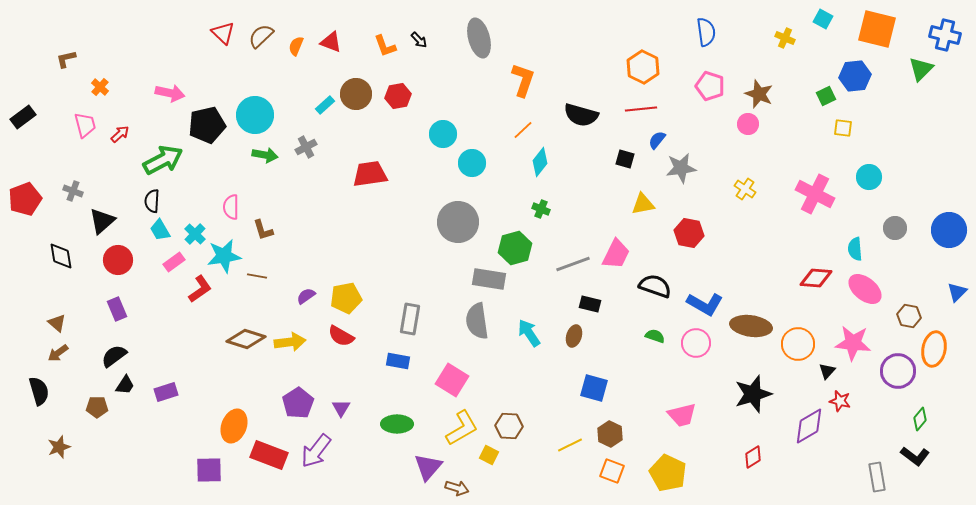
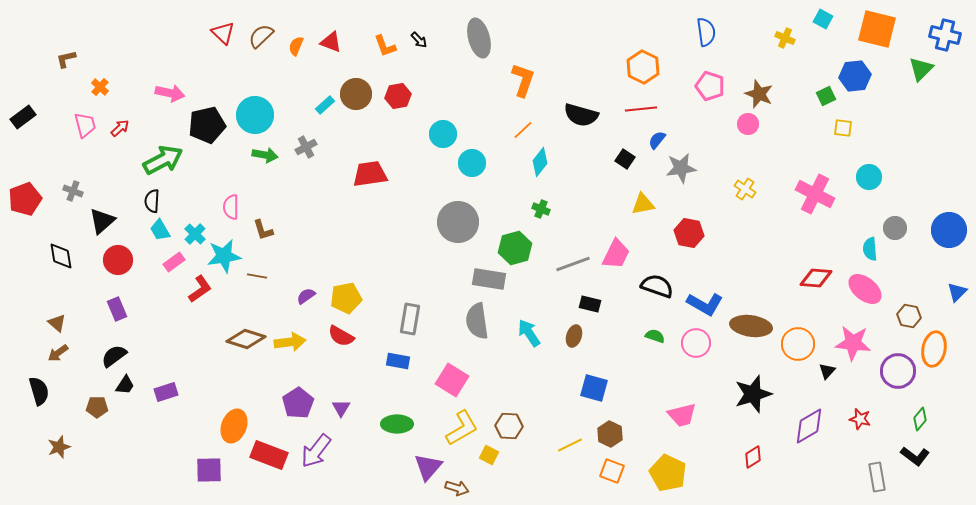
red arrow at (120, 134): moved 6 px up
black square at (625, 159): rotated 18 degrees clockwise
cyan semicircle at (855, 249): moved 15 px right
black semicircle at (655, 286): moved 2 px right
red star at (840, 401): moved 20 px right, 18 px down
